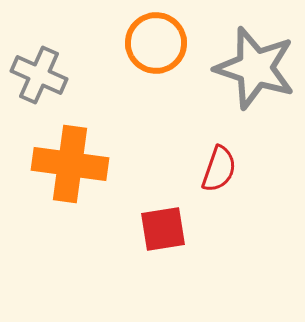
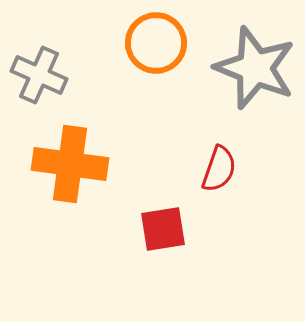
gray star: rotated 4 degrees clockwise
